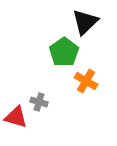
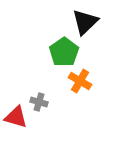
orange cross: moved 6 px left
